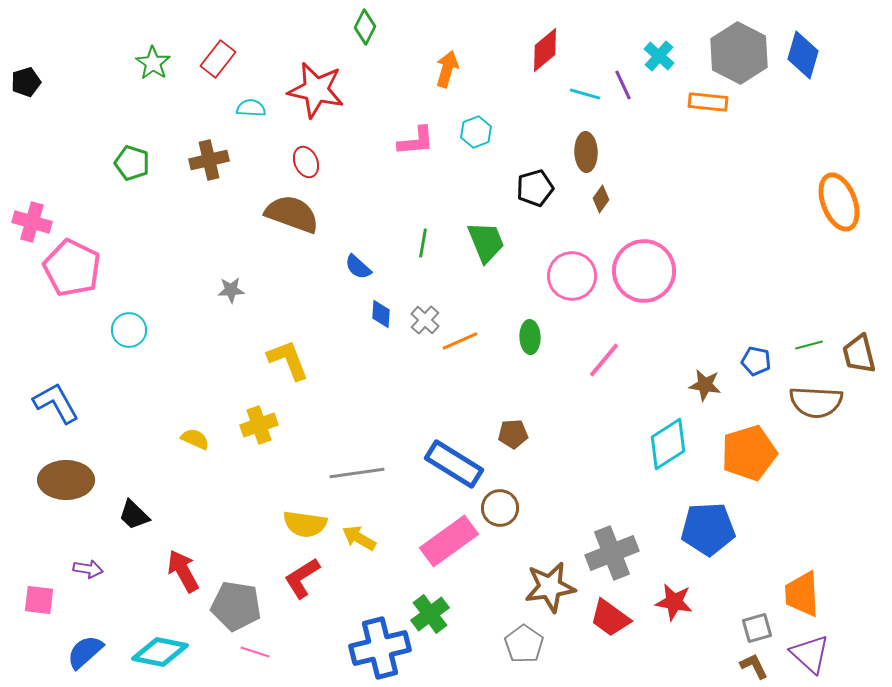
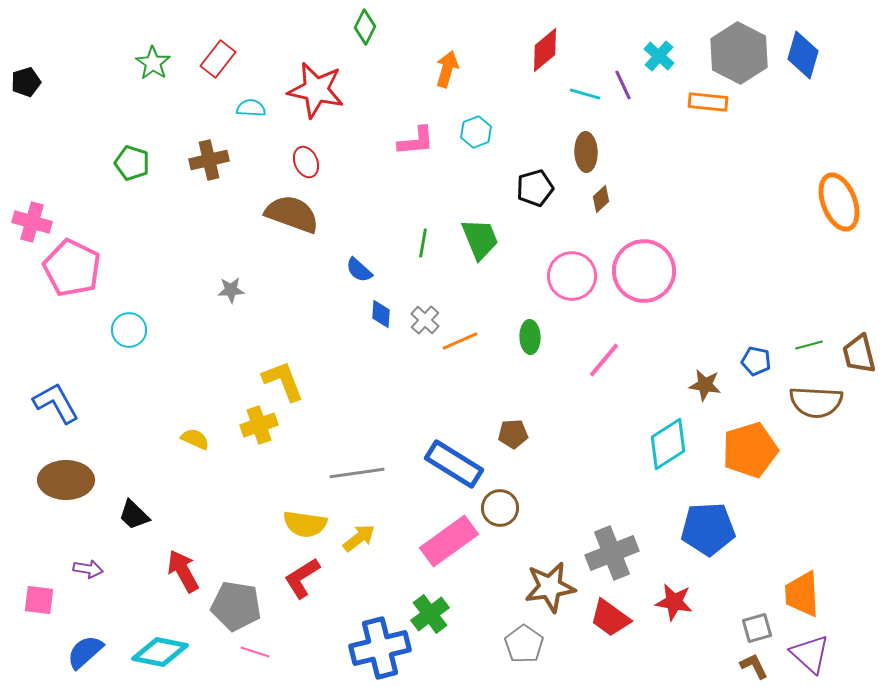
brown diamond at (601, 199): rotated 12 degrees clockwise
green trapezoid at (486, 242): moved 6 px left, 3 px up
blue semicircle at (358, 267): moved 1 px right, 3 px down
yellow L-shape at (288, 360): moved 5 px left, 21 px down
orange pentagon at (749, 453): moved 1 px right, 3 px up
yellow arrow at (359, 538): rotated 112 degrees clockwise
